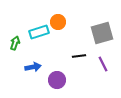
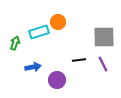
gray square: moved 2 px right, 4 px down; rotated 15 degrees clockwise
black line: moved 4 px down
